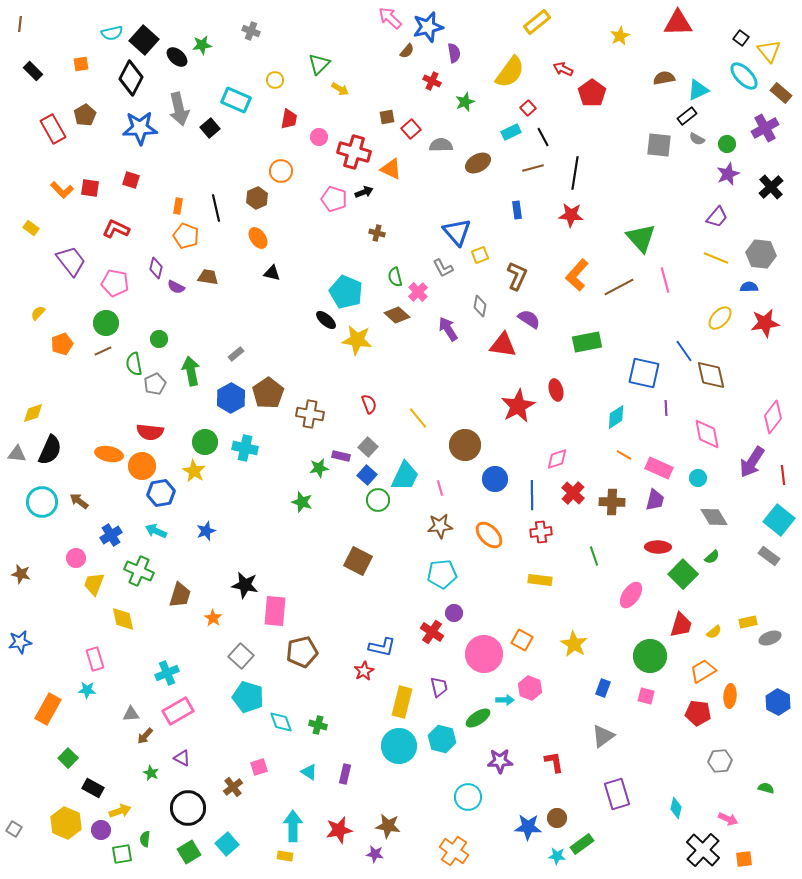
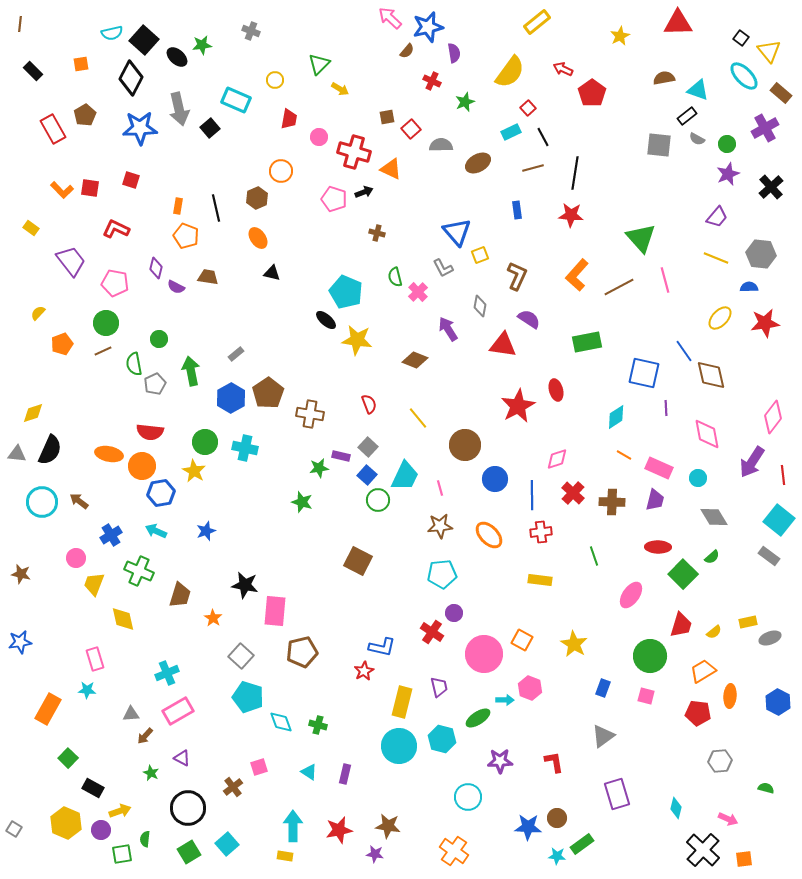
cyan triangle at (698, 90): rotated 45 degrees clockwise
brown diamond at (397, 315): moved 18 px right, 45 px down; rotated 20 degrees counterclockwise
